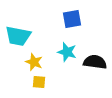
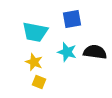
cyan trapezoid: moved 17 px right, 4 px up
black semicircle: moved 10 px up
yellow square: rotated 16 degrees clockwise
